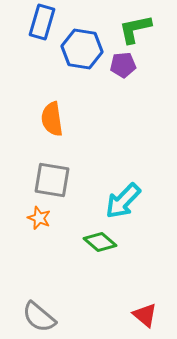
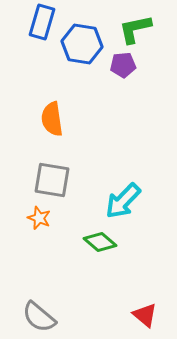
blue hexagon: moved 5 px up
